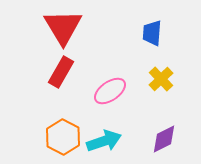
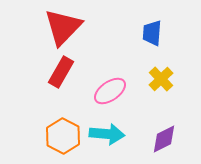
red triangle: rotated 15 degrees clockwise
orange hexagon: moved 1 px up
cyan arrow: moved 3 px right, 7 px up; rotated 24 degrees clockwise
